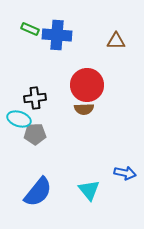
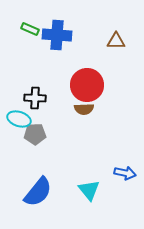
black cross: rotated 10 degrees clockwise
